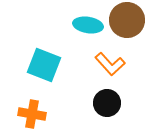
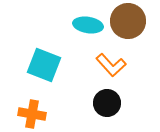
brown circle: moved 1 px right, 1 px down
orange L-shape: moved 1 px right, 1 px down
